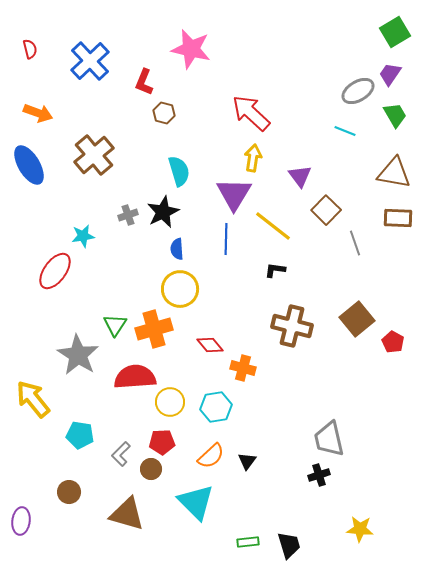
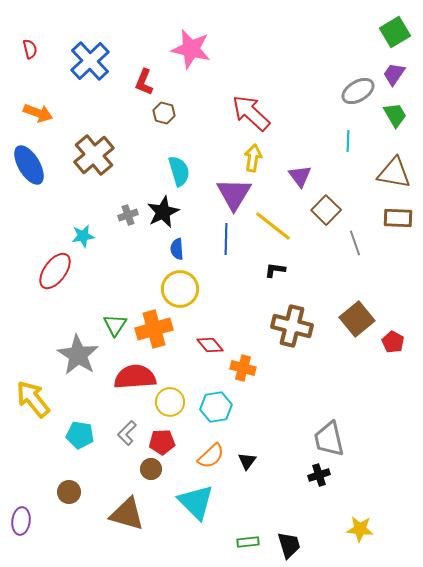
purple trapezoid at (390, 74): moved 4 px right
cyan line at (345, 131): moved 3 px right, 10 px down; rotated 70 degrees clockwise
gray L-shape at (121, 454): moved 6 px right, 21 px up
